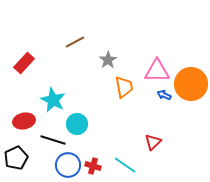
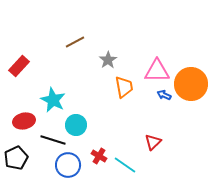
red rectangle: moved 5 px left, 3 px down
cyan circle: moved 1 px left, 1 px down
red cross: moved 6 px right, 10 px up; rotated 14 degrees clockwise
